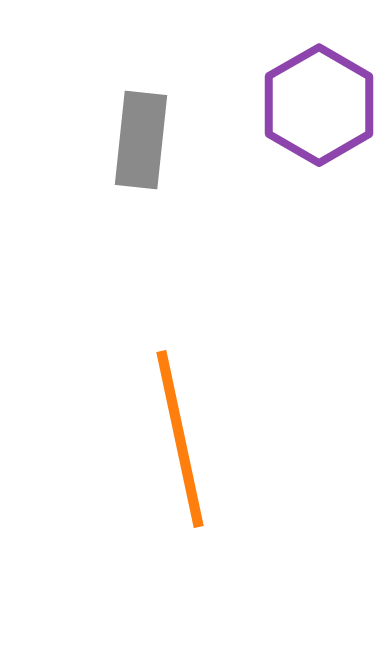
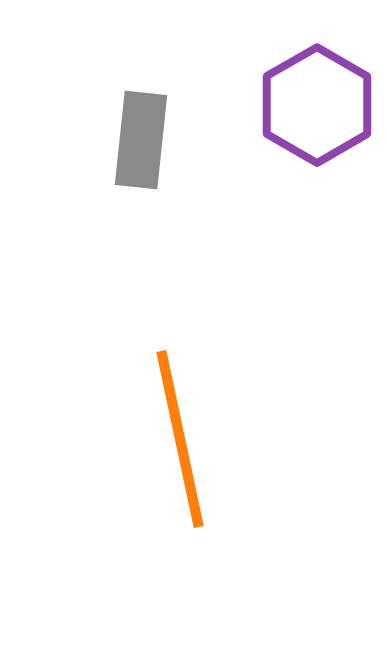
purple hexagon: moved 2 px left
